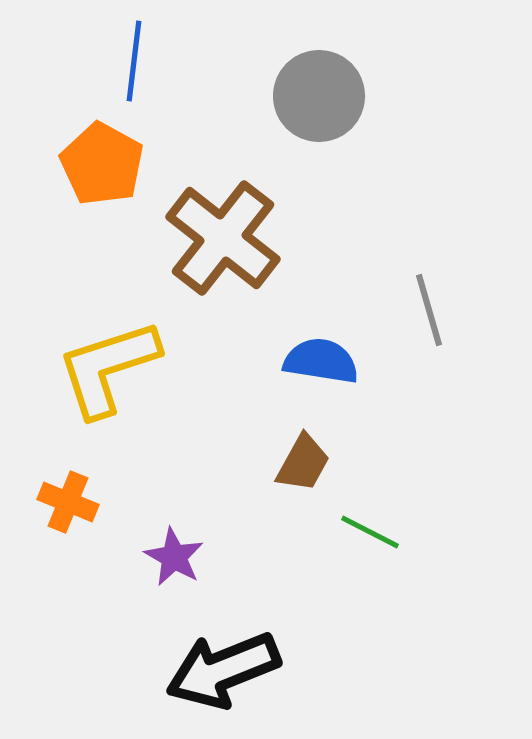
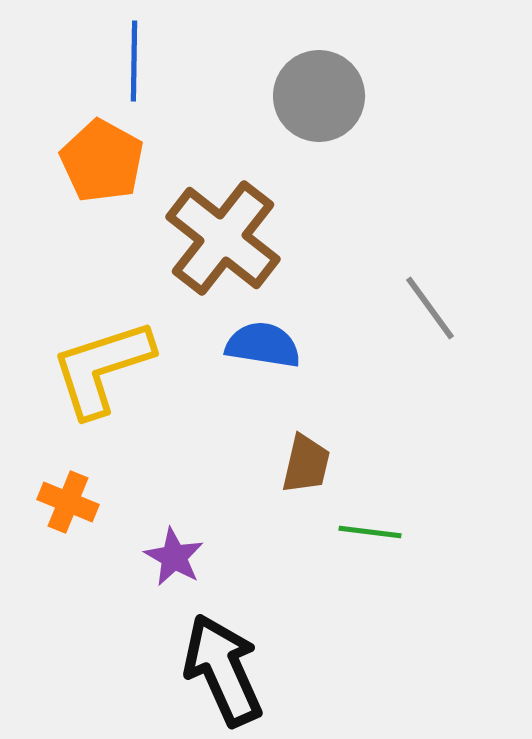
blue line: rotated 6 degrees counterclockwise
orange pentagon: moved 3 px up
gray line: moved 1 px right, 2 px up; rotated 20 degrees counterclockwise
blue semicircle: moved 58 px left, 16 px up
yellow L-shape: moved 6 px left
brown trapezoid: moved 3 px right, 1 px down; rotated 16 degrees counterclockwise
green line: rotated 20 degrees counterclockwise
black arrow: rotated 88 degrees clockwise
